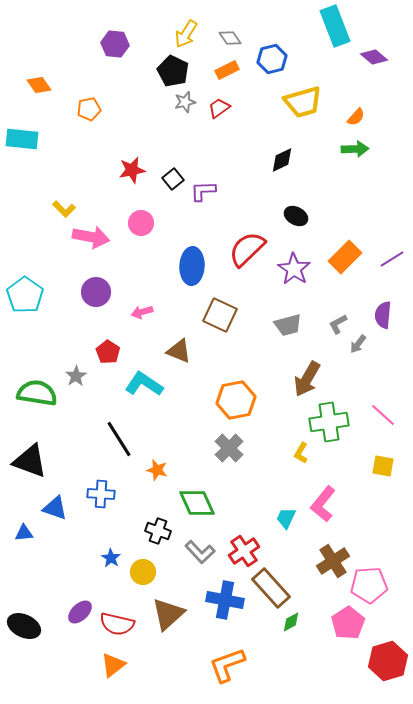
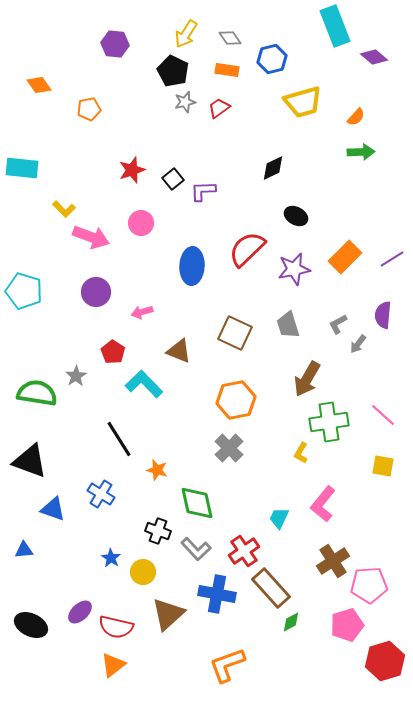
orange rectangle at (227, 70): rotated 35 degrees clockwise
cyan rectangle at (22, 139): moved 29 px down
green arrow at (355, 149): moved 6 px right, 3 px down
black diamond at (282, 160): moved 9 px left, 8 px down
red star at (132, 170): rotated 8 degrees counterclockwise
pink arrow at (91, 237): rotated 9 degrees clockwise
purple star at (294, 269): rotated 28 degrees clockwise
cyan pentagon at (25, 295): moved 1 px left, 4 px up; rotated 18 degrees counterclockwise
brown square at (220, 315): moved 15 px right, 18 px down
gray trapezoid at (288, 325): rotated 88 degrees clockwise
red pentagon at (108, 352): moved 5 px right
cyan L-shape at (144, 384): rotated 12 degrees clockwise
blue cross at (101, 494): rotated 28 degrees clockwise
green diamond at (197, 503): rotated 12 degrees clockwise
blue triangle at (55, 508): moved 2 px left, 1 px down
cyan trapezoid at (286, 518): moved 7 px left
blue triangle at (24, 533): moved 17 px down
gray L-shape at (200, 552): moved 4 px left, 3 px up
blue cross at (225, 600): moved 8 px left, 6 px up
pink pentagon at (348, 623): moved 1 px left, 2 px down; rotated 16 degrees clockwise
red semicircle at (117, 624): moved 1 px left, 3 px down
black ellipse at (24, 626): moved 7 px right, 1 px up
red hexagon at (388, 661): moved 3 px left
